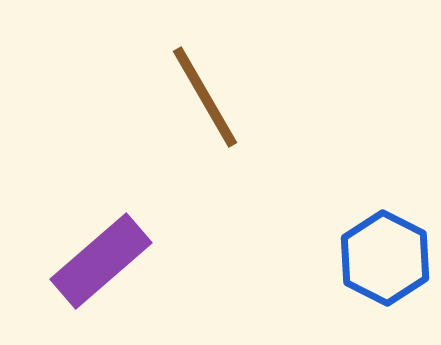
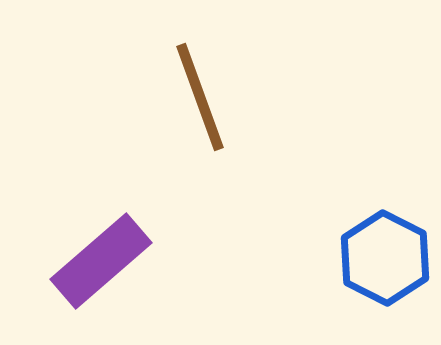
brown line: moved 5 px left; rotated 10 degrees clockwise
